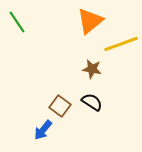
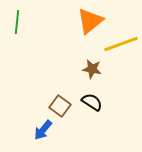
green line: rotated 40 degrees clockwise
